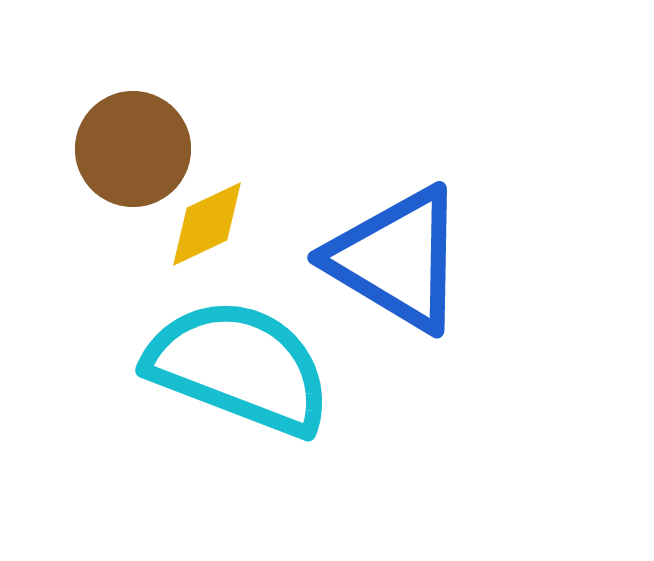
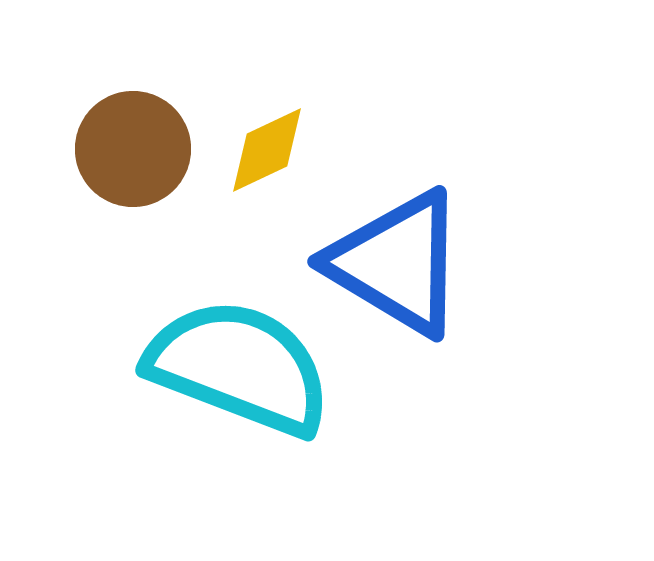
yellow diamond: moved 60 px right, 74 px up
blue triangle: moved 4 px down
